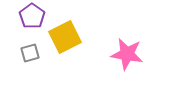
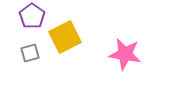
pink star: moved 2 px left
